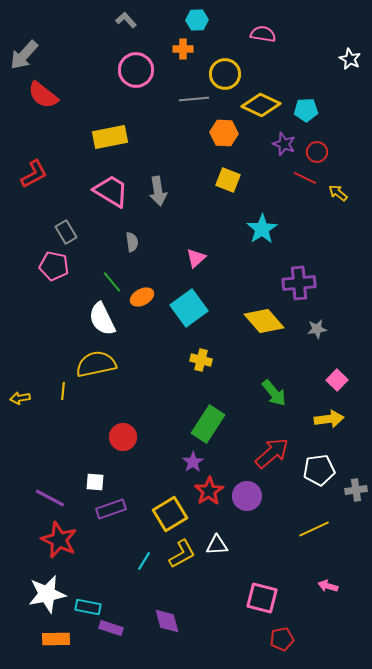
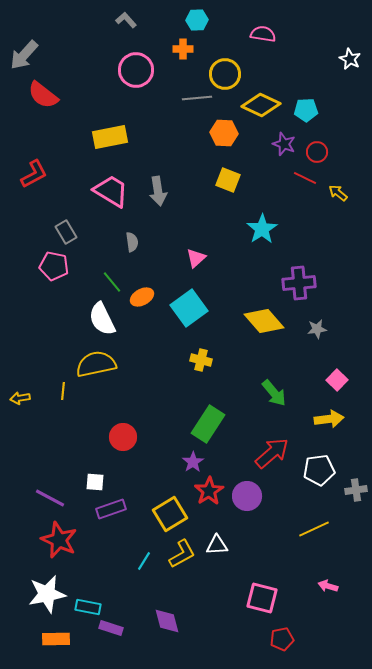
gray line at (194, 99): moved 3 px right, 1 px up
